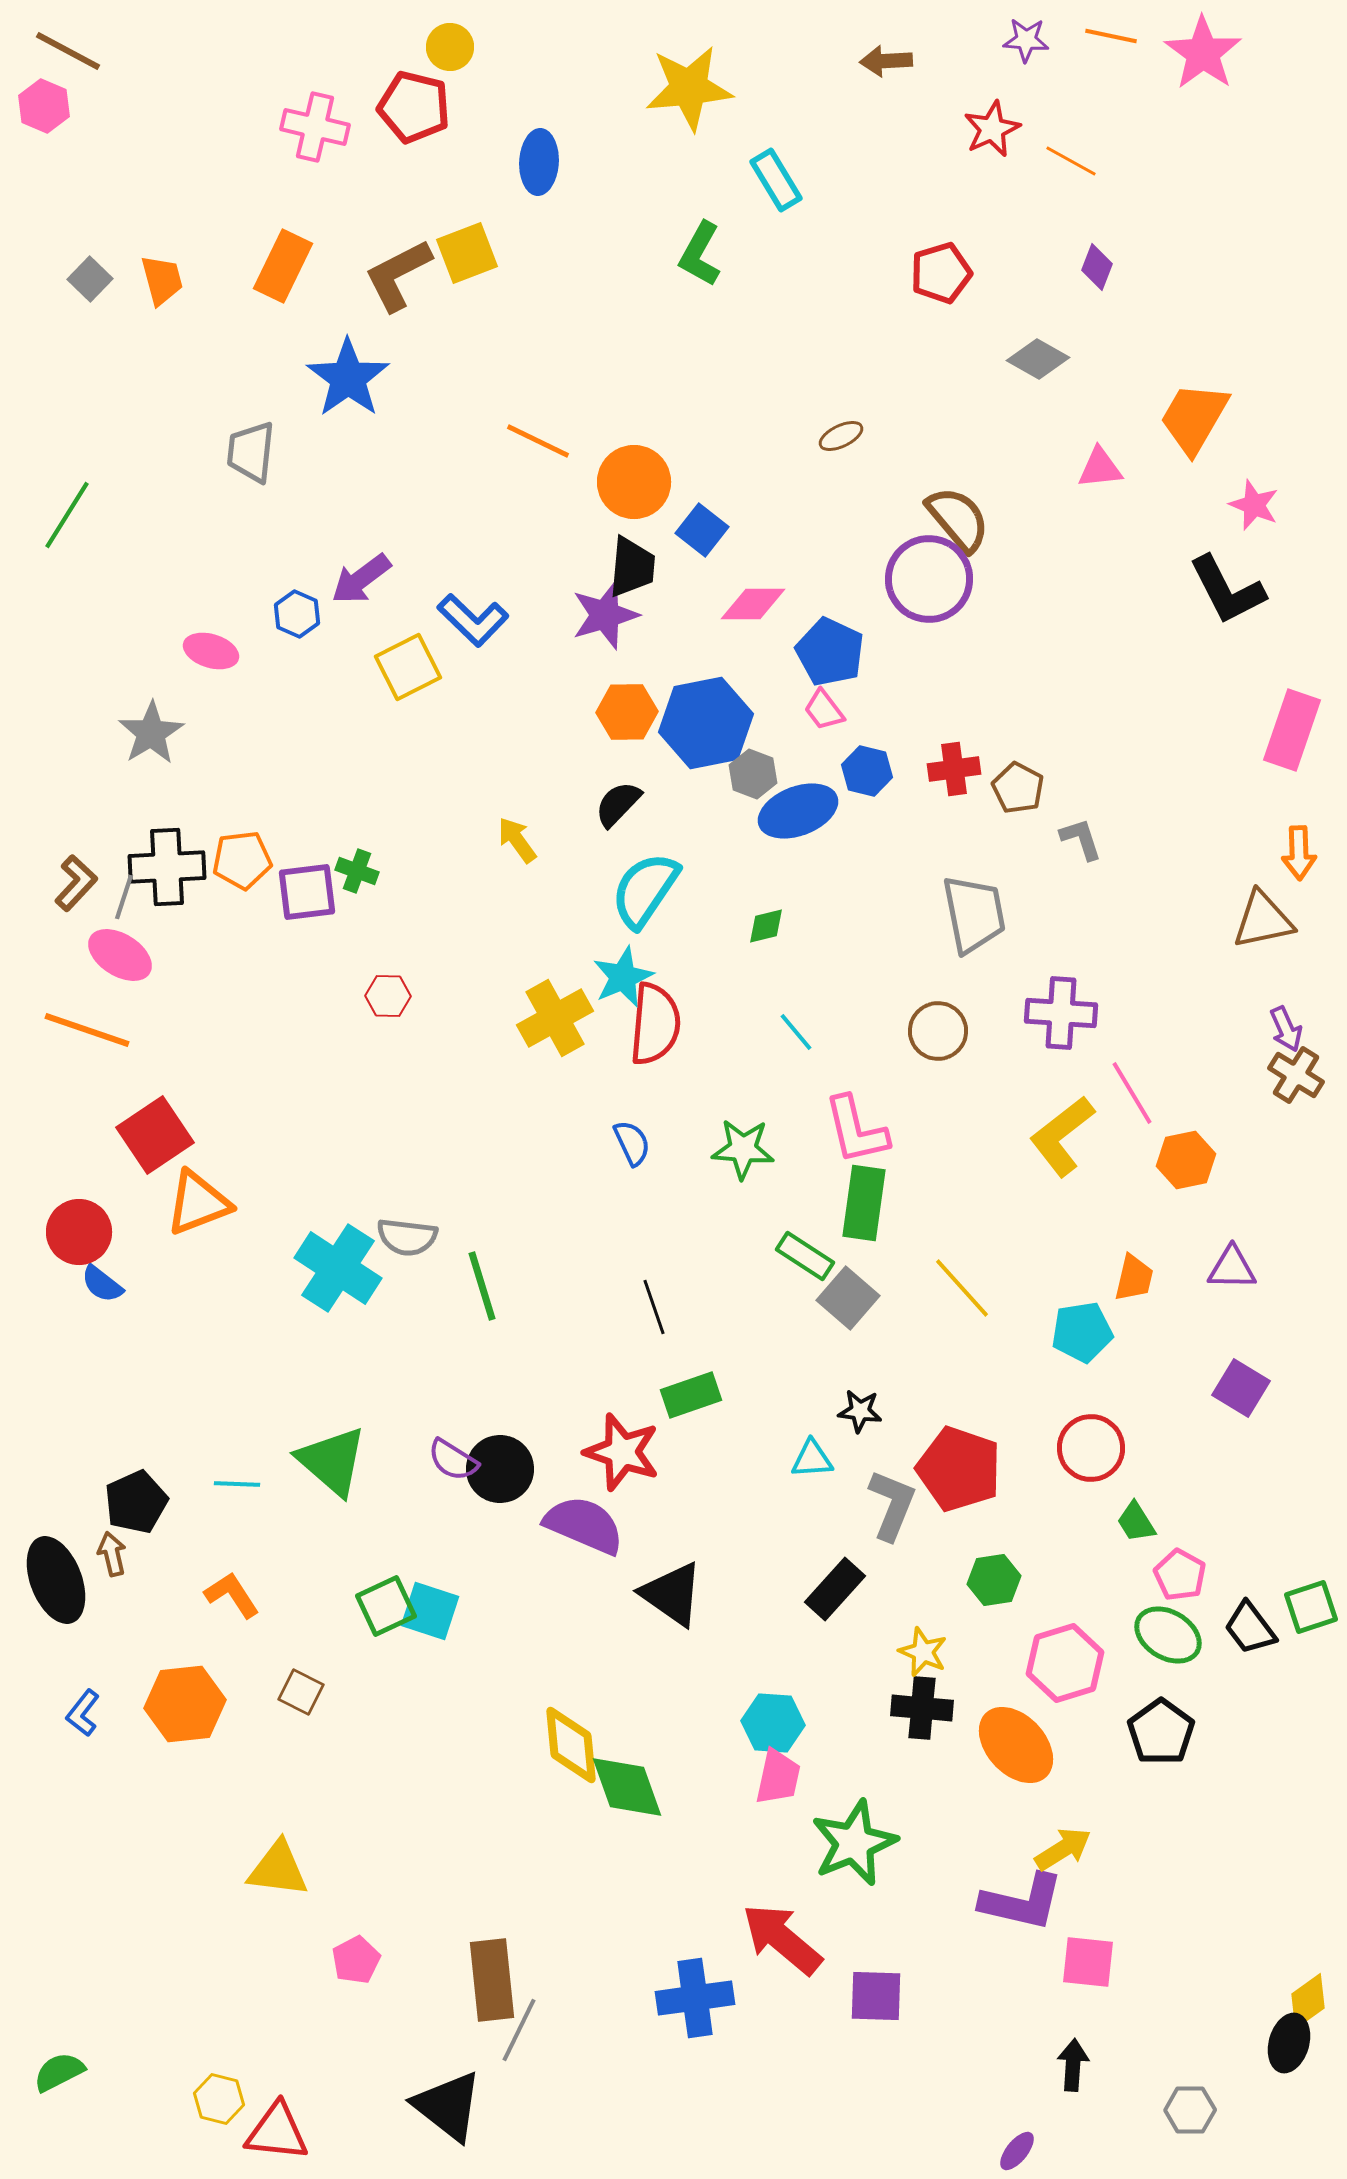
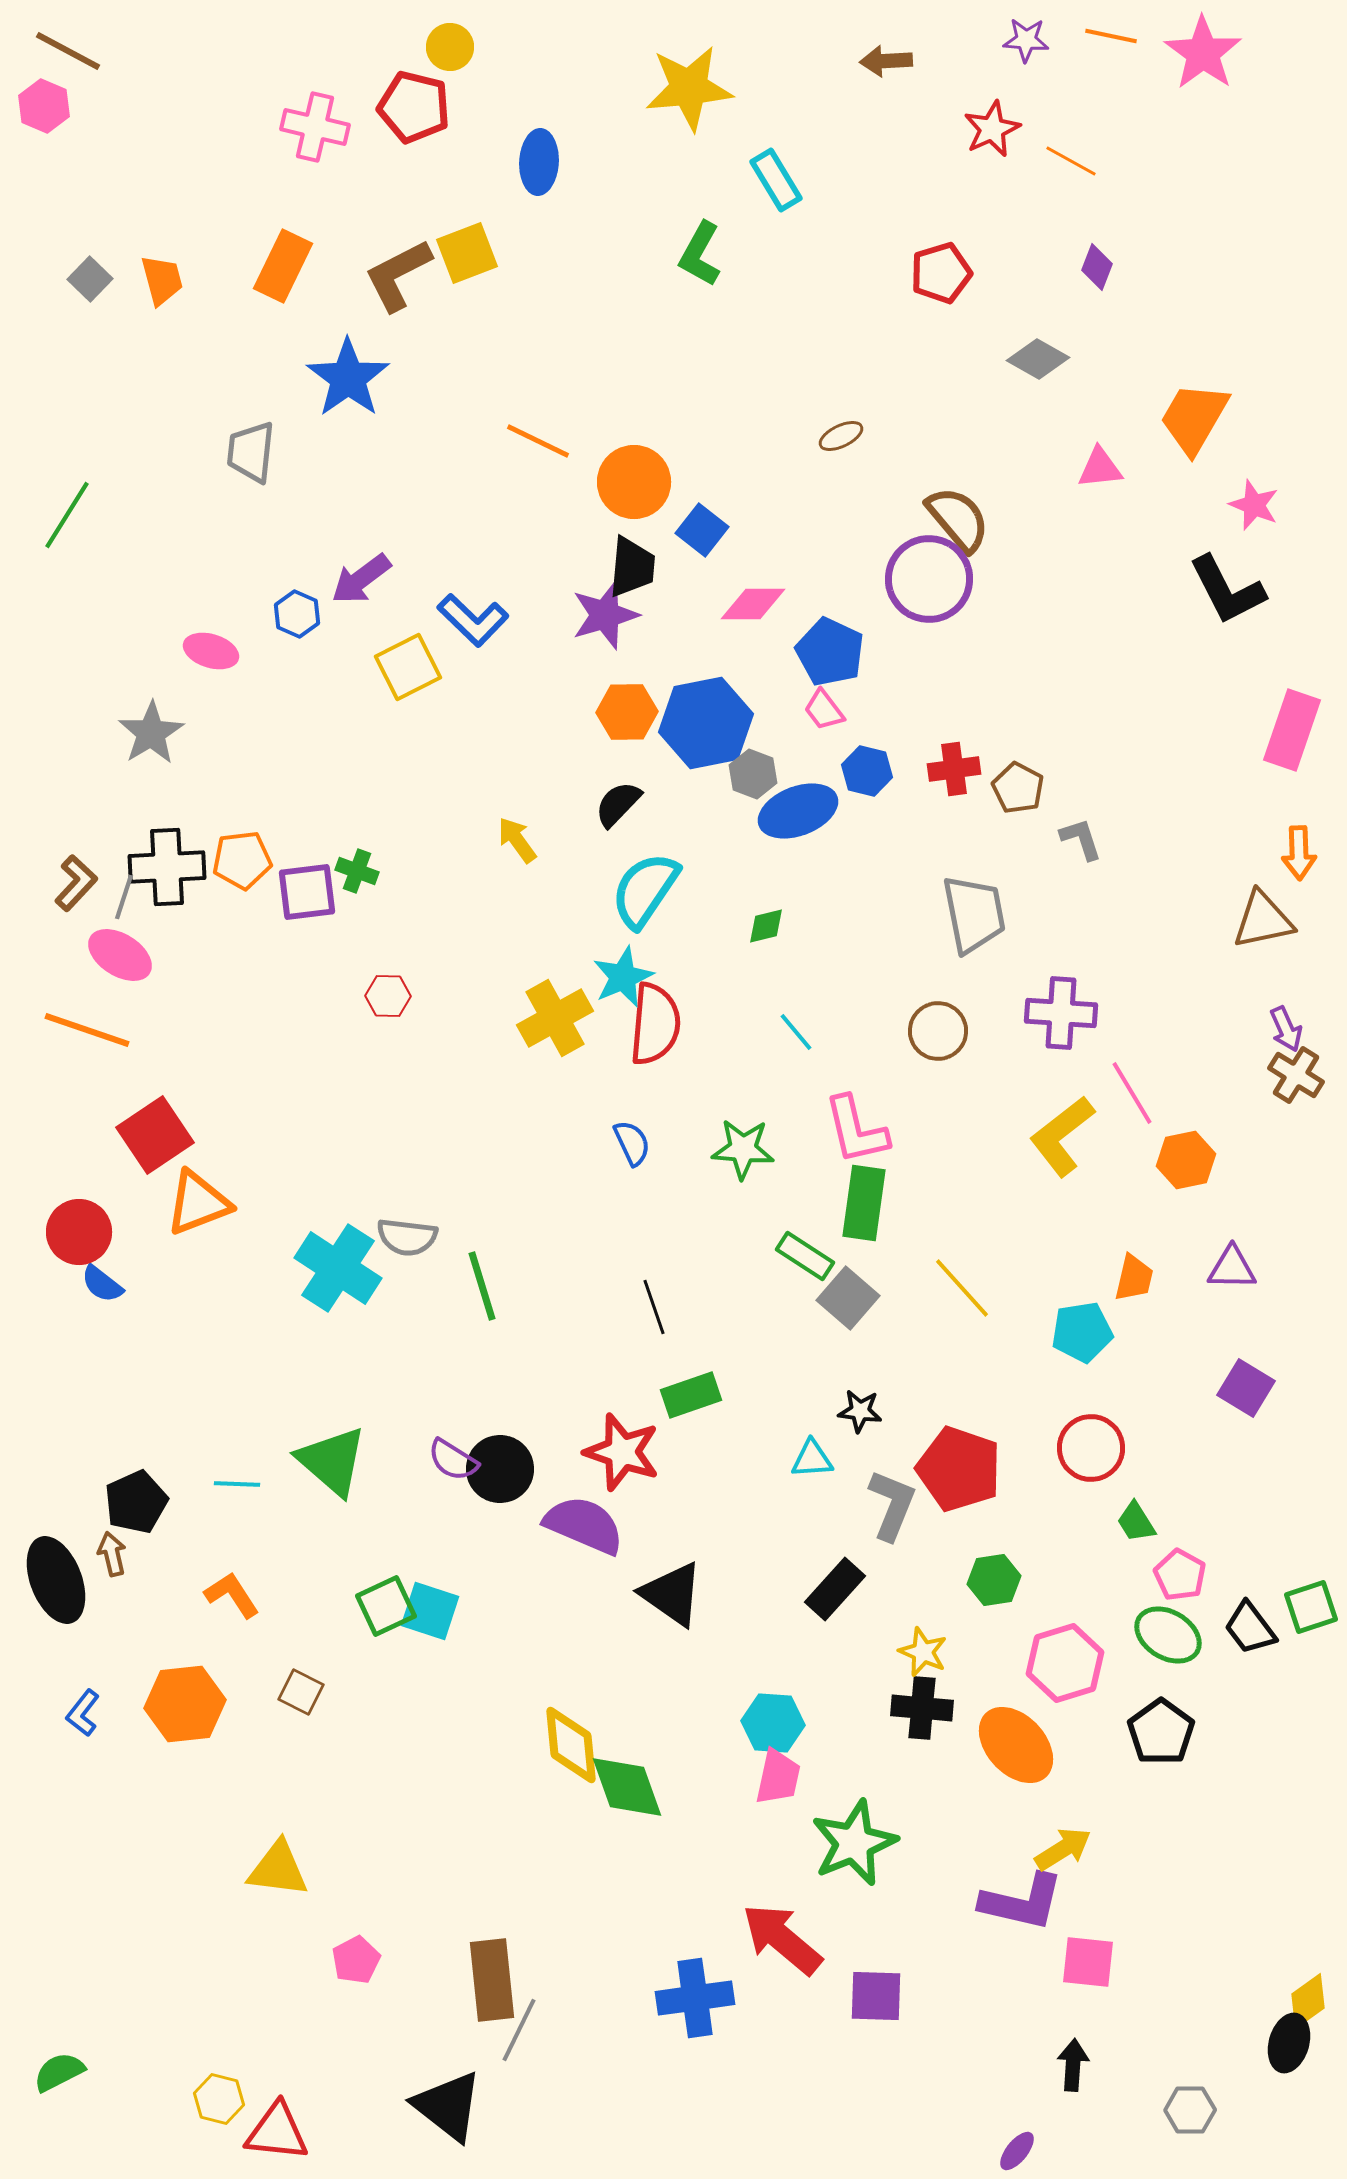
purple square at (1241, 1388): moved 5 px right
